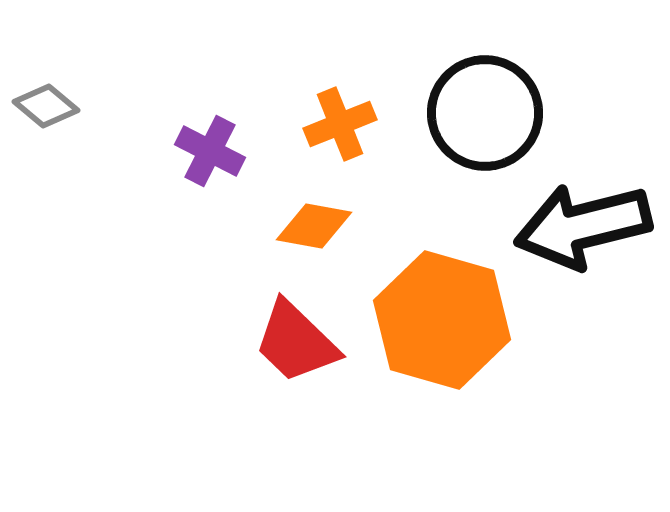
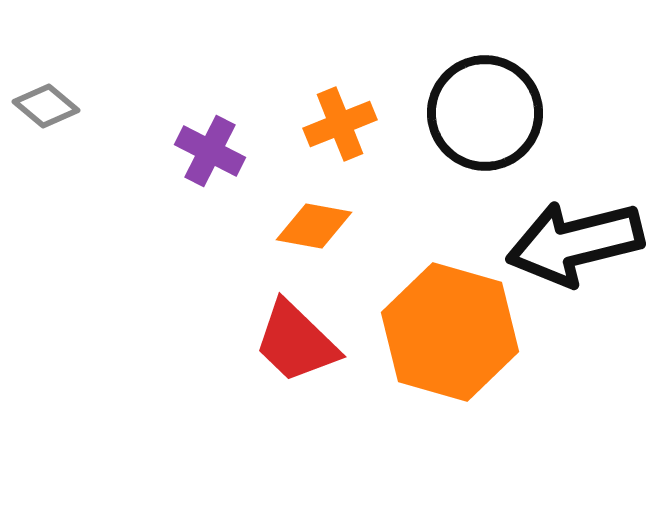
black arrow: moved 8 px left, 17 px down
orange hexagon: moved 8 px right, 12 px down
